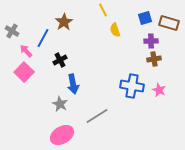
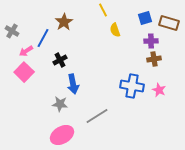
pink arrow: rotated 80 degrees counterclockwise
gray star: rotated 21 degrees counterclockwise
